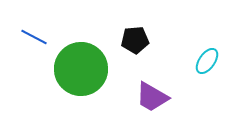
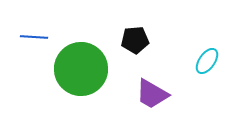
blue line: rotated 24 degrees counterclockwise
purple trapezoid: moved 3 px up
